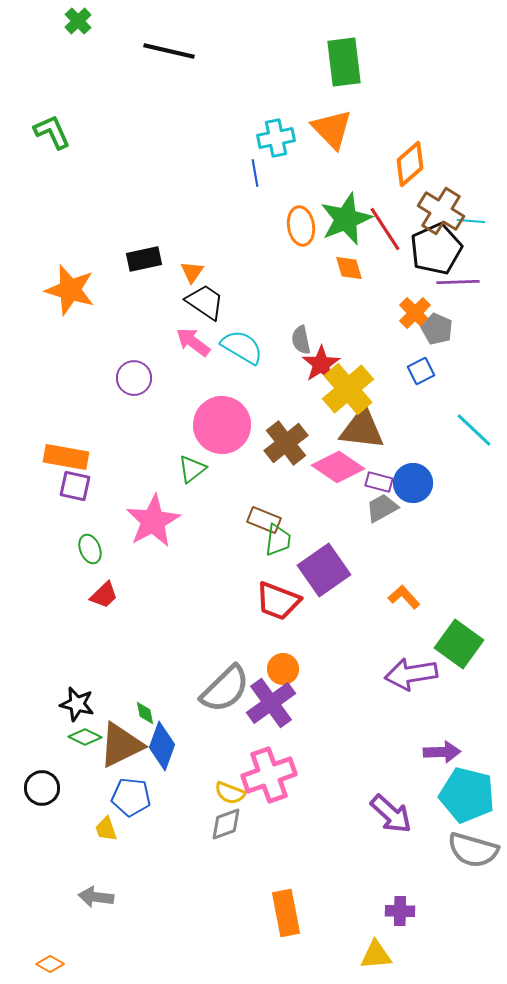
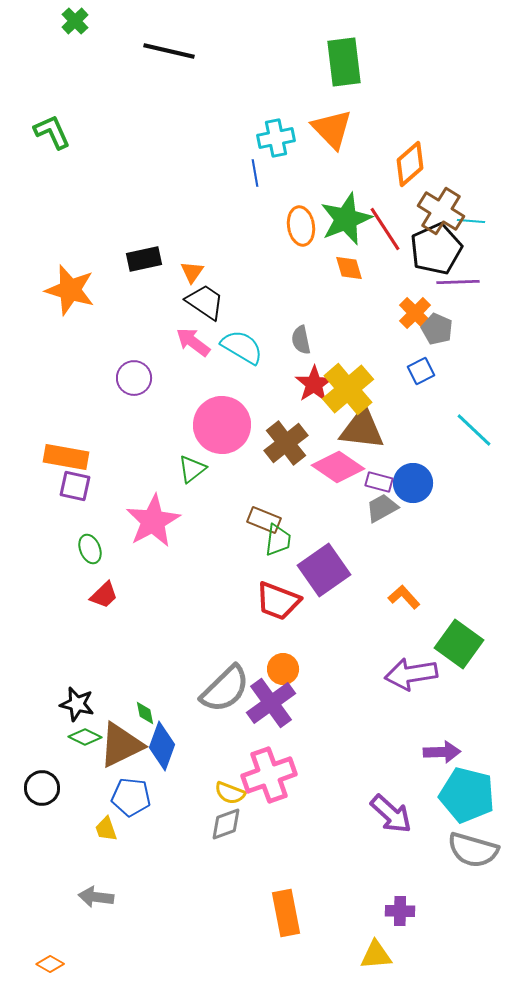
green cross at (78, 21): moved 3 px left
red star at (321, 364): moved 7 px left, 20 px down
